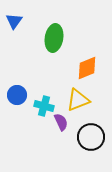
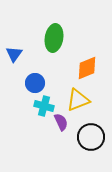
blue triangle: moved 33 px down
blue circle: moved 18 px right, 12 px up
